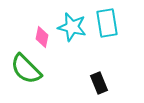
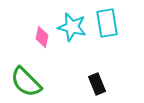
green semicircle: moved 13 px down
black rectangle: moved 2 px left, 1 px down
